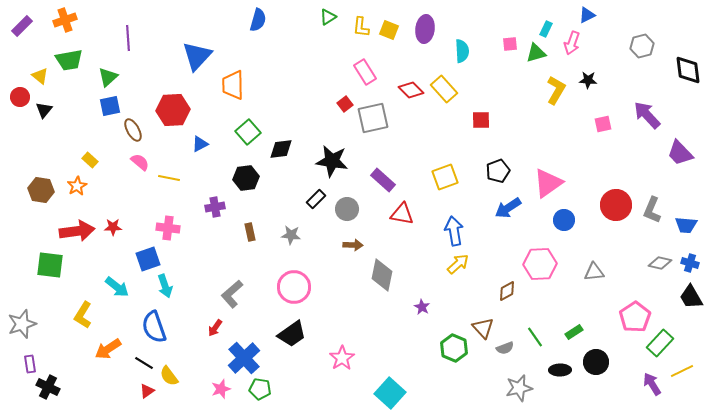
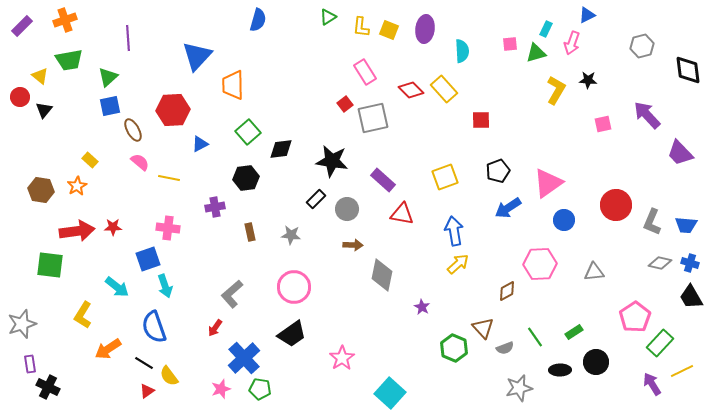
gray L-shape at (652, 210): moved 12 px down
